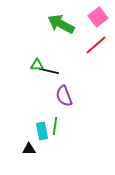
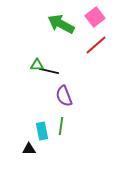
pink square: moved 3 px left
green line: moved 6 px right
